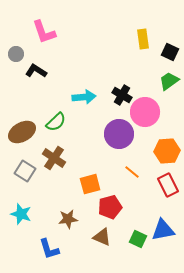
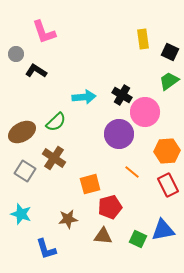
brown triangle: moved 1 px right, 1 px up; rotated 18 degrees counterclockwise
blue L-shape: moved 3 px left
